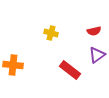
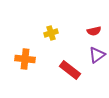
yellow cross: rotated 32 degrees counterclockwise
orange cross: moved 12 px right, 6 px up
